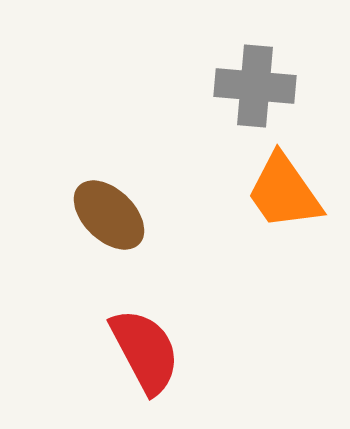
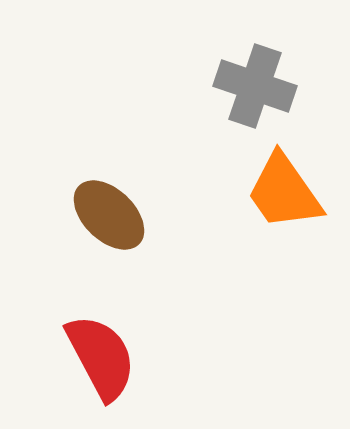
gray cross: rotated 14 degrees clockwise
red semicircle: moved 44 px left, 6 px down
